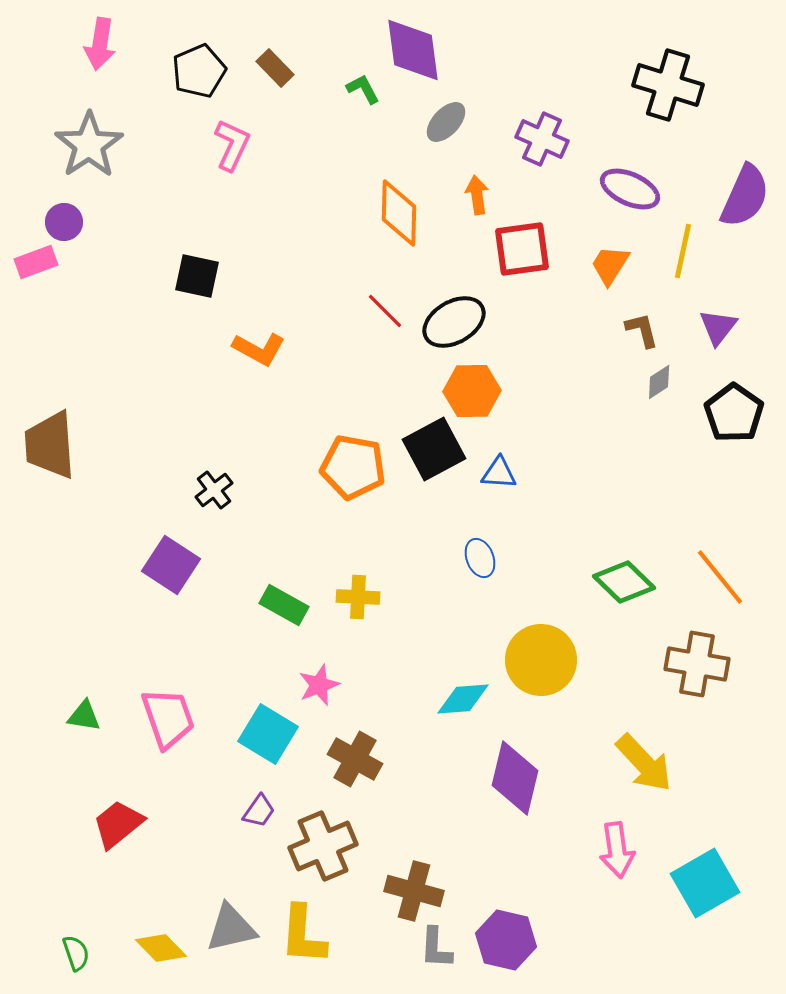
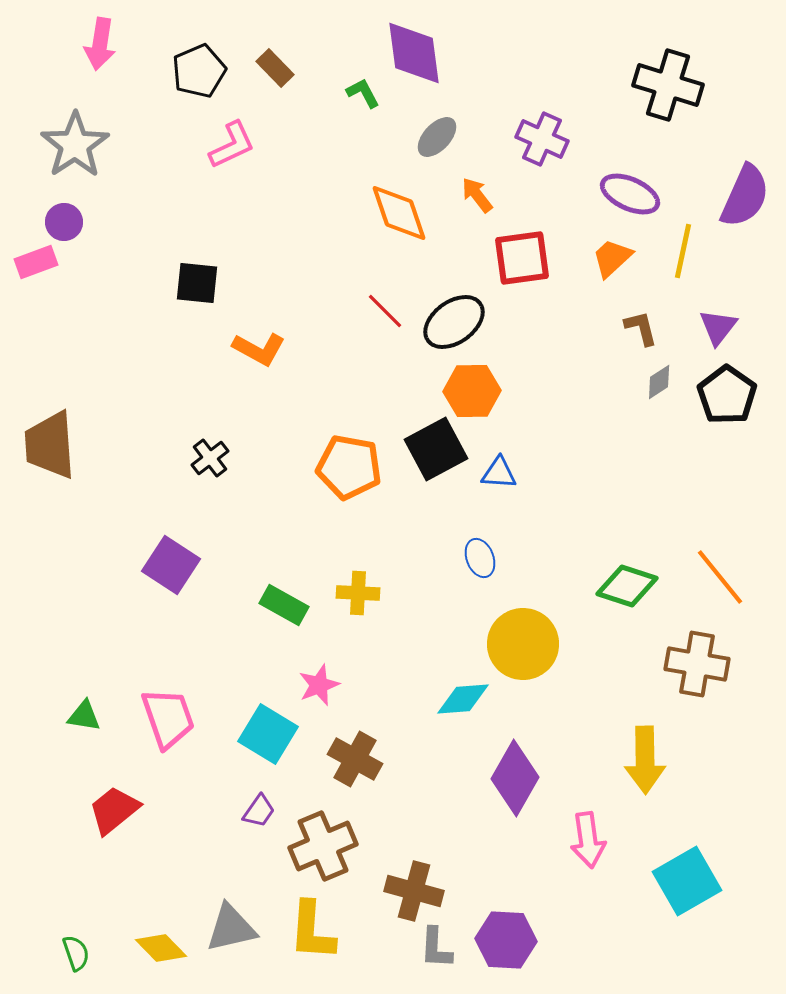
purple diamond at (413, 50): moved 1 px right, 3 px down
green L-shape at (363, 89): moved 4 px down
gray ellipse at (446, 122): moved 9 px left, 15 px down
gray star at (89, 145): moved 14 px left
pink L-shape at (232, 145): rotated 40 degrees clockwise
purple ellipse at (630, 189): moved 5 px down
orange arrow at (477, 195): rotated 30 degrees counterclockwise
orange diamond at (399, 213): rotated 20 degrees counterclockwise
red square at (522, 249): moved 9 px down
orange trapezoid at (610, 265): moved 2 px right, 7 px up; rotated 15 degrees clockwise
black square at (197, 276): moved 7 px down; rotated 6 degrees counterclockwise
black ellipse at (454, 322): rotated 6 degrees counterclockwise
brown L-shape at (642, 330): moved 1 px left, 2 px up
black pentagon at (734, 413): moved 7 px left, 18 px up
black square at (434, 449): moved 2 px right
orange pentagon at (353, 467): moved 4 px left
black cross at (214, 490): moved 4 px left, 32 px up
green diamond at (624, 582): moved 3 px right, 4 px down; rotated 26 degrees counterclockwise
yellow cross at (358, 597): moved 4 px up
yellow circle at (541, 660): moved 18 px left, 16 px up
yellow arrow at (644, 763): moved 1 px right, 3 px up; rotated 42 degrees clockwise
purple diamond at (515, 778): rotated 16 degrees clockwise
red trapezoid at (118, 824): moved 4 px left, 14 px up
pink arrow at (617, 850): moved 29 px left, 10 px up
cyan square at (705, 883): moved 18 px left, 2 px up
yellow L-shape at (303, 935): moved 9 px right, 4 px up
purple hexagon at (506, 940): rotated 10 degrees counterclockwise
